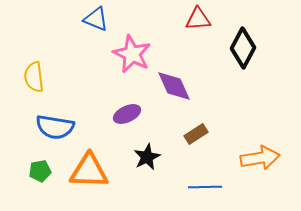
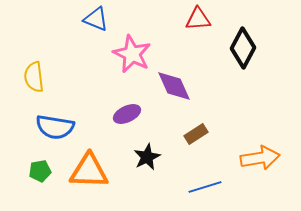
blue line: rotated 16 degrees counterclockwise
